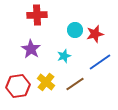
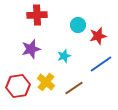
cyan circle: moved 3 px right, 5 px up
red star: moved 3 px right, 2 px down
purple star: rotated 24 degrees clockwise
blue line: moved 1 px right, 2 px down
brown line: moved 1 px left, 4 px down
